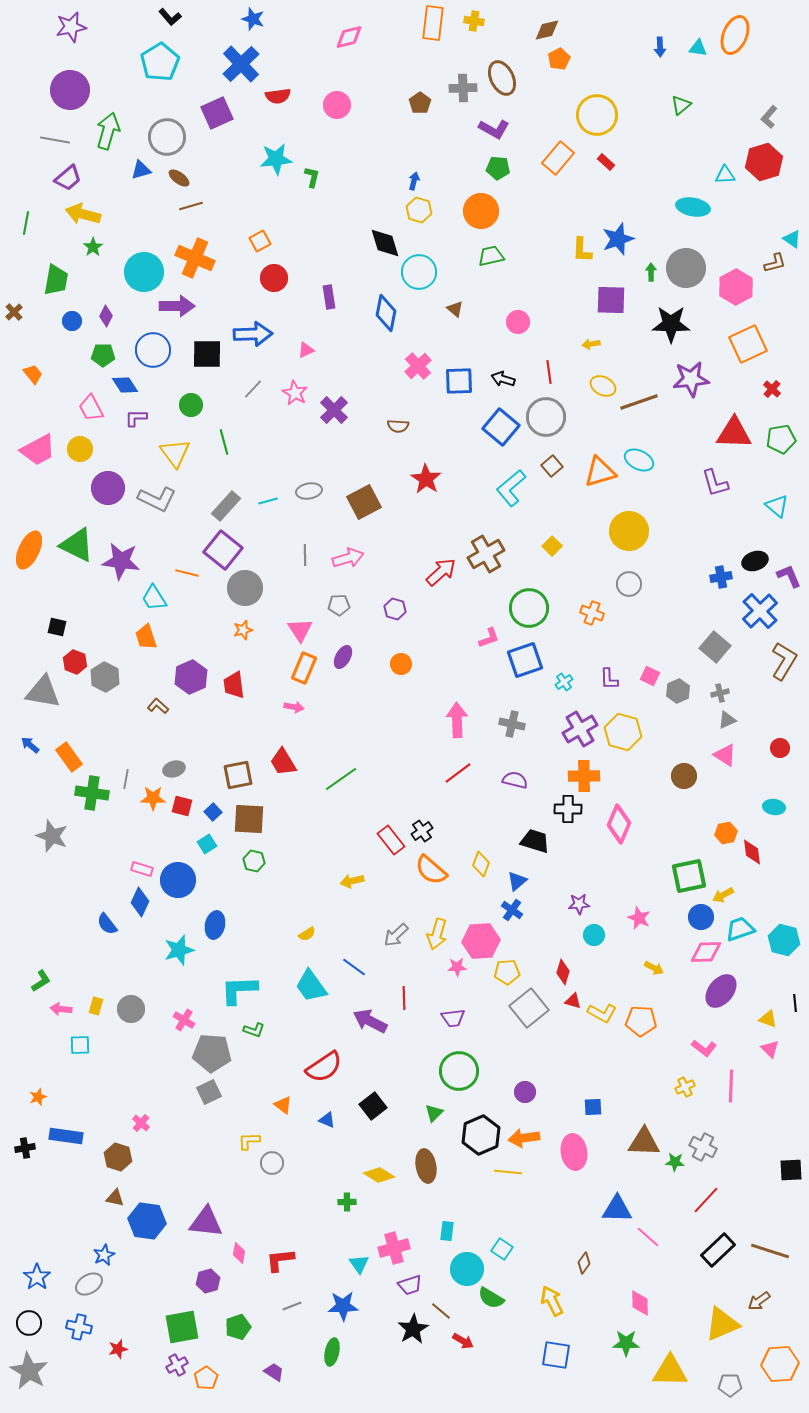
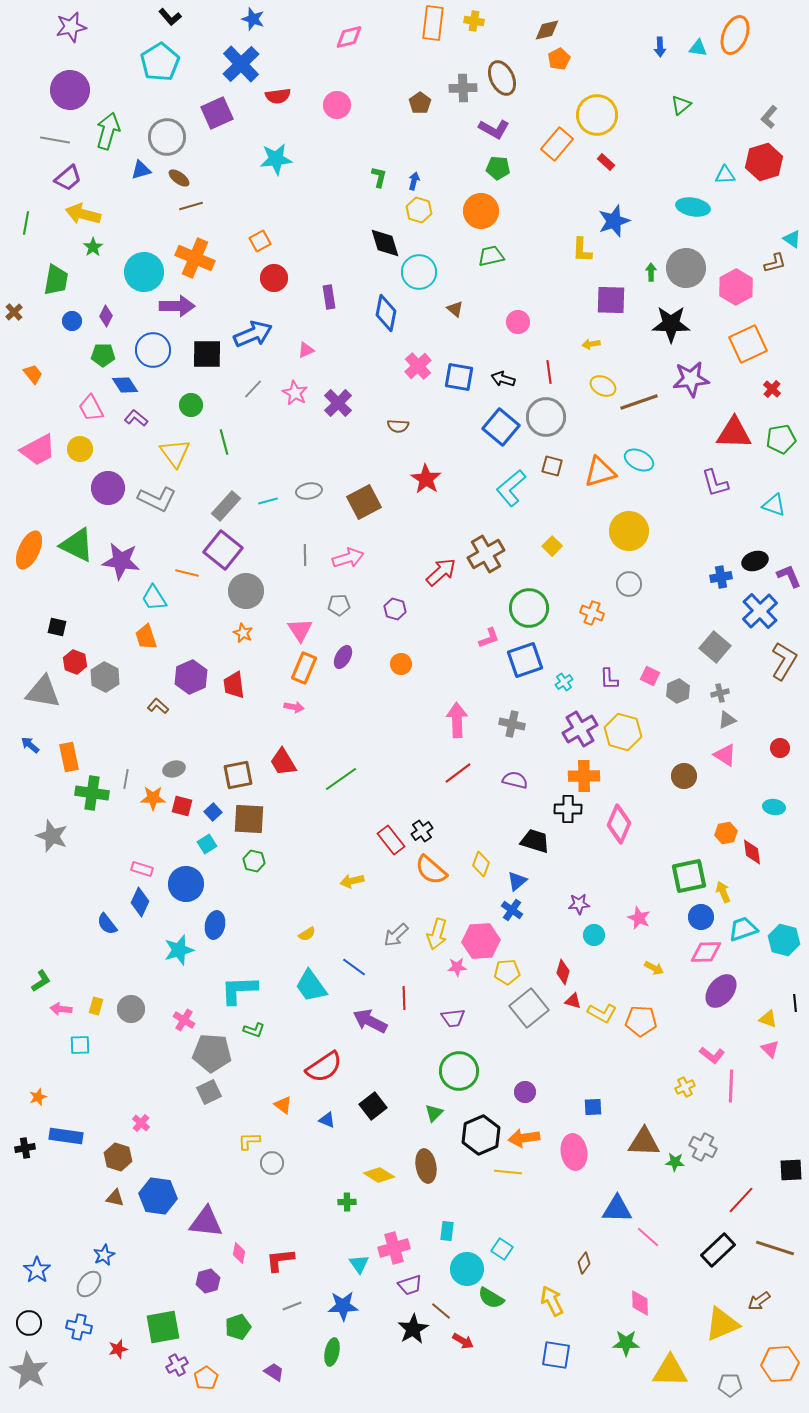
orange rectangle at (558, 158): moved 1 px left, 14 px up
green L-shape at (312, 177): moved 67 px right
blue star at (618, 239): moved 4 px left, 18 px up
blue arrow at (253, 334): rotated 21 degrees counterclockwise
blue square at (459, 381): moved 4 px up; rotated 12 degrees clockwise
purple cross at (334, 410): moved 4 px right, 7 px up
purple L-shape at (136, 418): rotated 40 degrees clockwise
brown square at (552, 466): rotated 35 degrees counterclockwise
cyan triangle at (777, 506): moved 3 px left, 1 px up; rotated 20 degrees counterclockwise
gray circle at (245, 588): moved 1 px right, 3 px down
orange star at (243, 630): moved 3 px down; rotated 30 degrees counterclockwise
orange rectangle at (69, 757): rotated 24 degrees clockwise
blue circle at (178, 880): moved 8 px right, 4 px down
yellow arrow at (723, 895): moved 3 px up; rotated 95 degrees clockwise
cyan trapezoid at (740, 929): moved 3 px right
pink L-shape at (704, 1048): moved 8 px right, 7 px down
red line at (706, 1200): moved 35 px right
blue hexagon at (147, 1221): moved 11 px right, 25 px up
brown line at (770, 1251): moved 5 px right, 3 px up
blue star at (37, 1277): moved 7 px up
gray ellipse at (89, 1284): rotated 20 degrees counterclockwise
green square at (182, 1327): moved 19 px left
